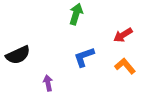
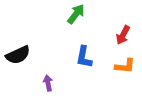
green arrow: rotated 20 degrees clockwise
red arrow: rotated 30 degrees counterclockwise
blue L-shape: rotated 60 degrees counterclockwise
orange L-shape: rotated 135 degrees clockwise
